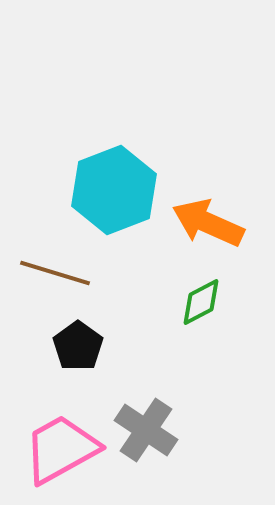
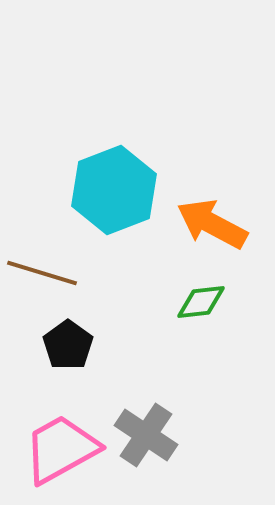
orange arrow: moved 4 px right, 1 px down; rotated 4 degrees clockwise
brown line: moved 13 px left
green diamond: rotated 21 degrees clockwise
black pentagon: moved 10 px left, 1 px up
gray cross: moved 5 px down
